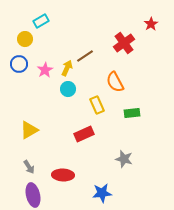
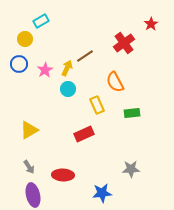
gray star: moved 7 px right, 10 px down; rotated 18 degrees counterclockwise
